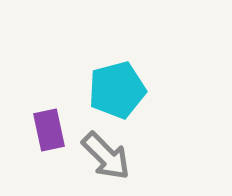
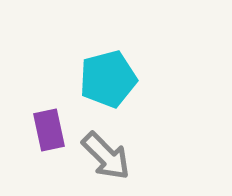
cyan pentagon: moved 9 px left, 11 px up
